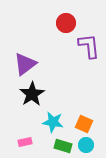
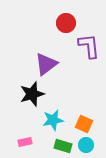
purple triangle: moved 21 px right
black star: rotated 15 degrees clockwise
cyan star: moved 2 px up; rotated 20 degrees counterclockwise
